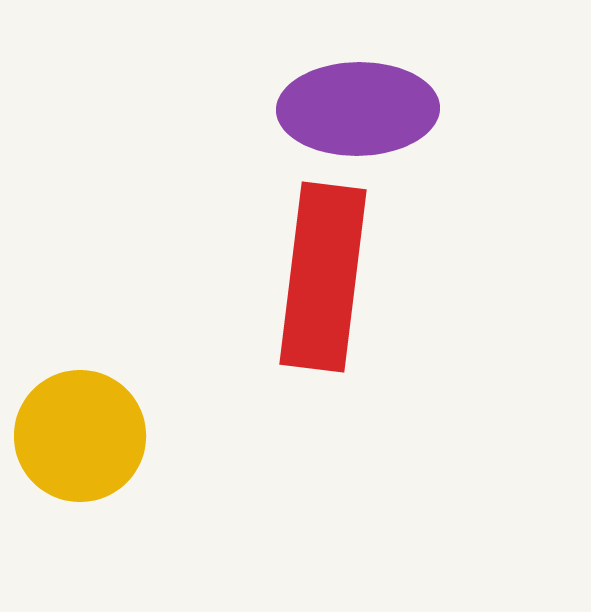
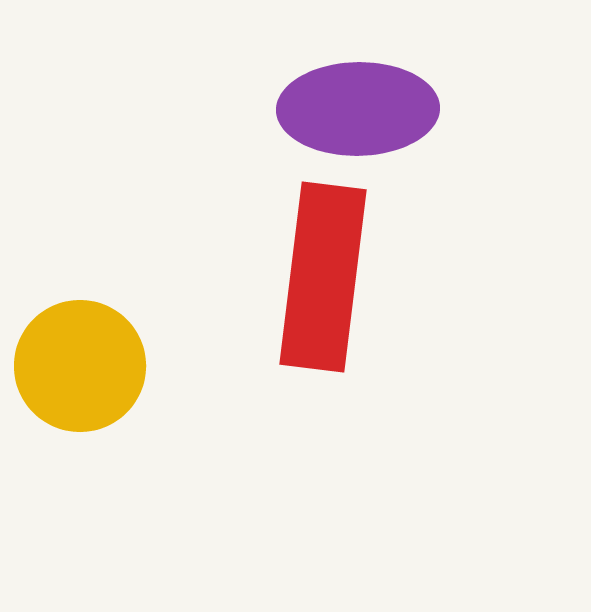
yellow circle: moved 70 px up
